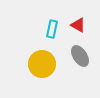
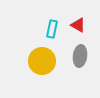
gray ellipse: rotated 40 degrees clockwise
yellow circle: moved 3 px up
